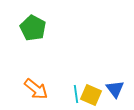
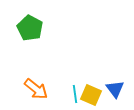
green pentagon: moved 3 px left
cyan line: moved 1 px left
